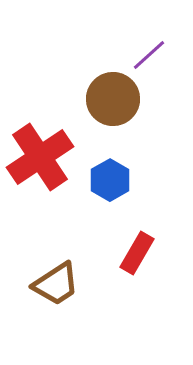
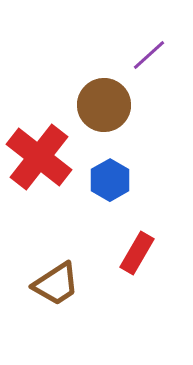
brown circle: moved 9 px left, 6 px down
red cross: moved 1 px left; rotated 18 degrees counterclockwise
